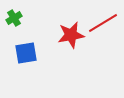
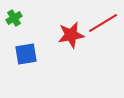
blue square: moved 1 px down
